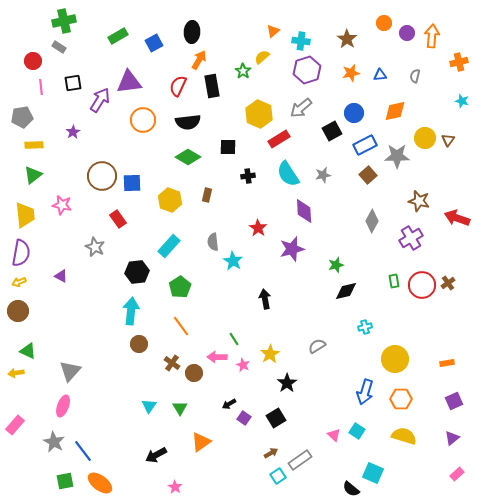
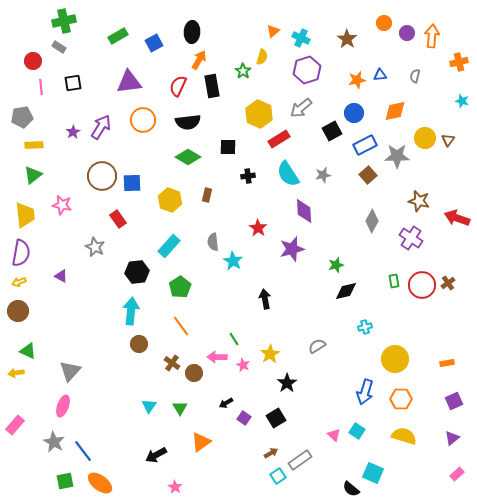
cyan cross at (301, 41): moved 3 px up; rotated 18 degrees clockwise
yellow semicircle at (262, 57): rotated 147 degrees clockwise
orange star at (351, 73): moved 6 px right, 7 px down
purple arrow at (100, 100): moved 1 px right, 27 px down
purple cross at (411, 238): rotated 25 degrees counterclockwise
black arrow at (229, 404): moved 3 px left, 1 px up
